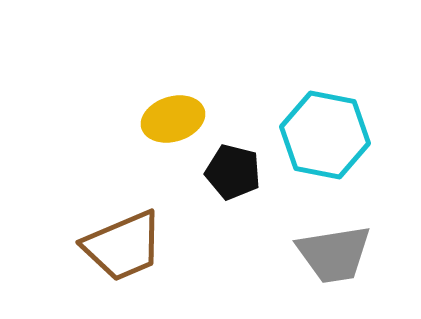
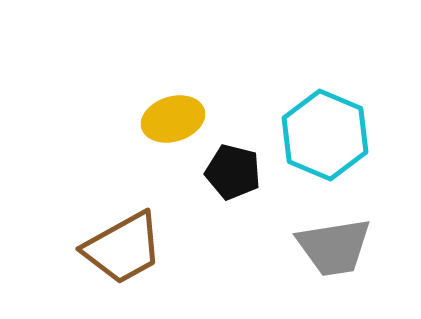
cyan hexagon: rotated 12 degrees clockwise
brown trapezoid: moved 2 px down; rotated 6 degrees counterclockwise
gray trapezoid: moved 7 px up
